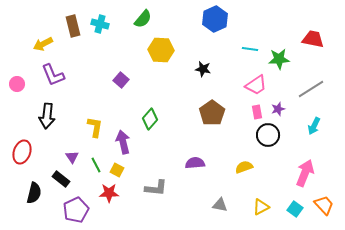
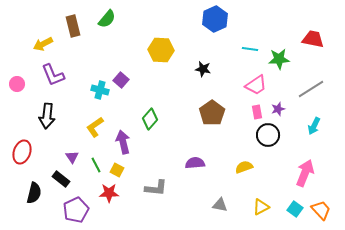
green semicircle: moved 36 px left
cyan cross: moved 66 px down
yellow L-shape: rotated 135 degrees counterclockwise
orange trapezoid: moved 3 px left, 5 px down
